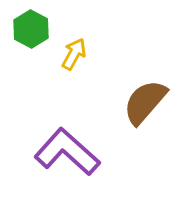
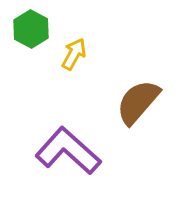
brown semicircle: moved 7 px left
purple L-shape: moved 1 px right, 1 px up
